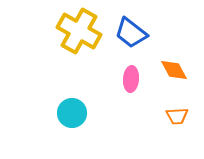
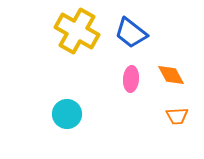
yellow cross: moved 2 px left
orange diamond: moved 3 px left, 5 px down
cyan circle: moved 5 px left, 1 px down
